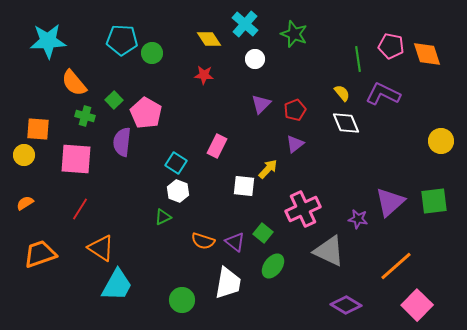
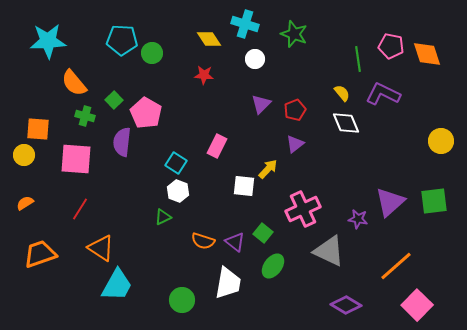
cyan cross at (245, 24): rotated 24 degrees counterclockwise
